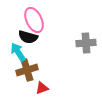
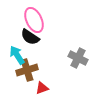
black semicircle: moved 2 px right; rotated 18 degrees clockwise
gray cross: moved 8 px left, 15 px down; rotated 30 degrees clockwise
cyan arrow: moved 1 px left, 3 px down
